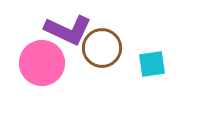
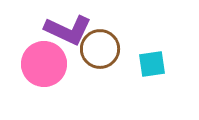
brown circle: moved 2 px left, 1 px down
pink circle: moved 2 px right, 1 px down
